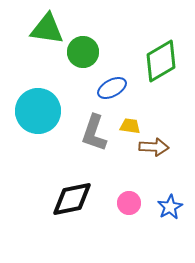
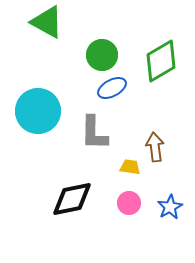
green triangle: moved 7 px up; rotated 21 degrees clockwise
green circle: moved 19 px right, 3 px down
yellow trapezoid: moved 41 px down
gray L-shape: rotated 18 degrees counterclockwise
brown arrow: moved 1 px right; rotated 100 degrees counterclockwise
